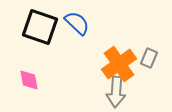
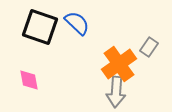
gray rectangle: moved 11 px up; rotated 12 degrees clockwise
